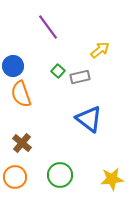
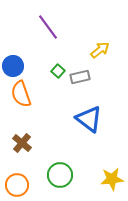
orange circle: moved 2 px right, 8 px down
